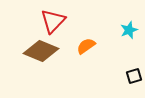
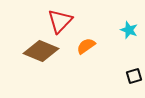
red triangle: moved 7 px right
cyan star: rotated 30 degrees counterclockwise
